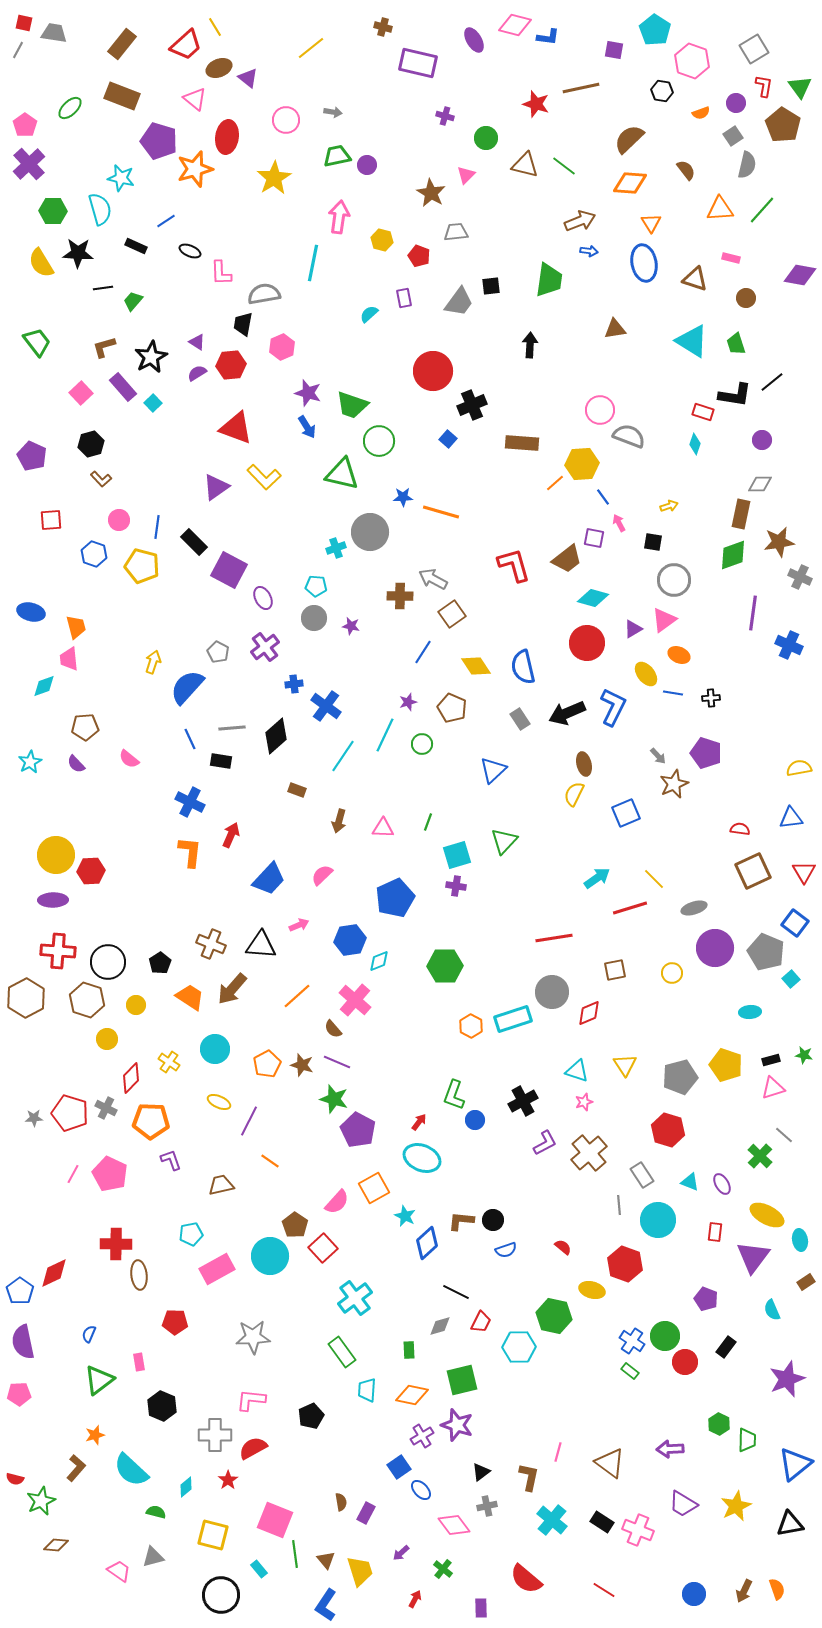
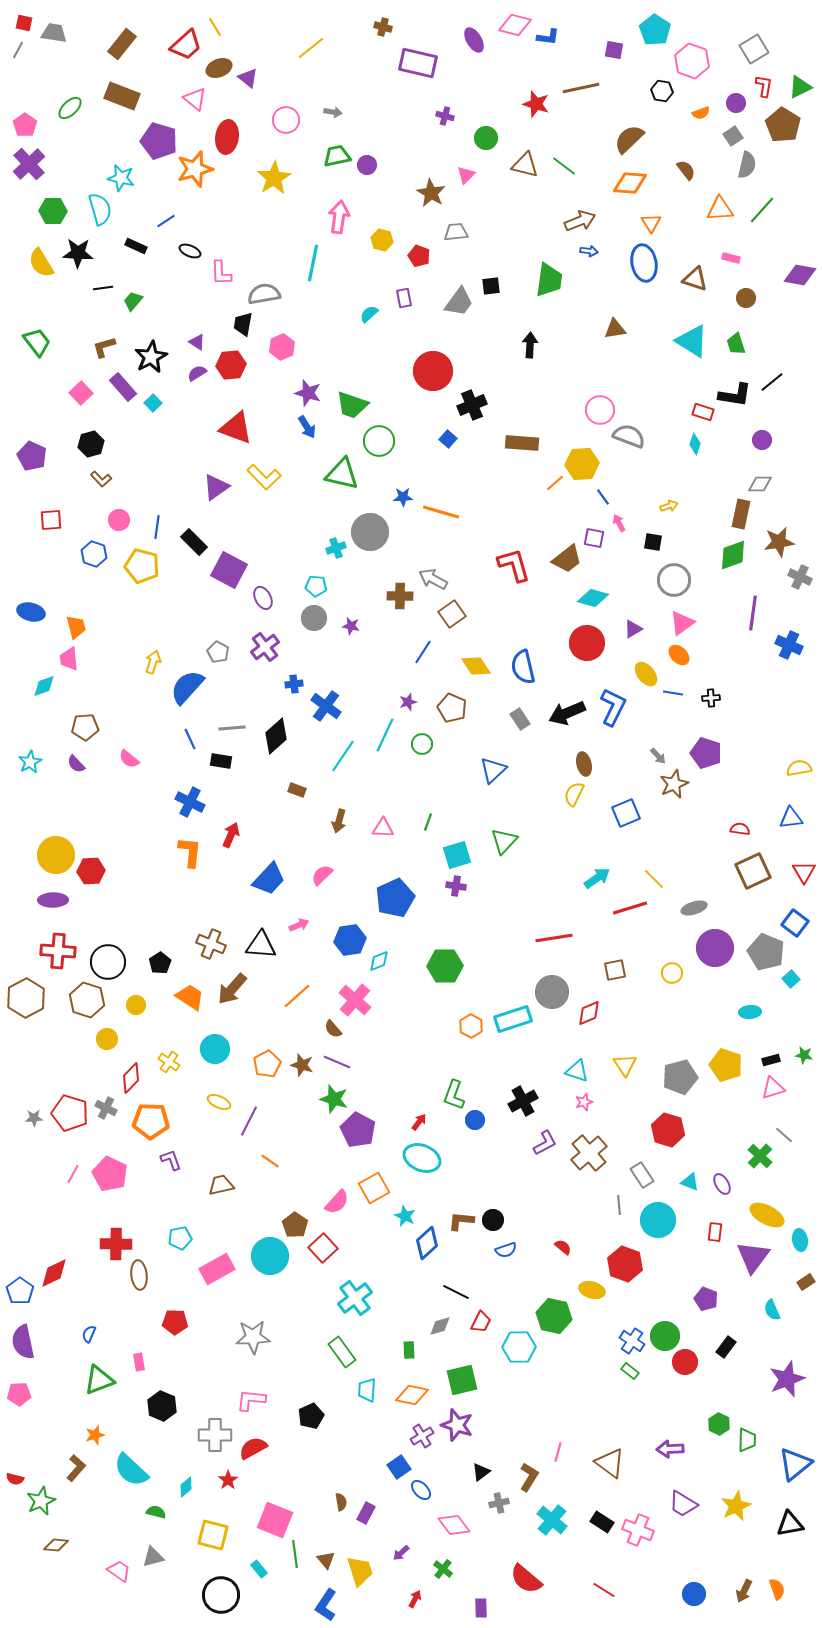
green triangle at (800, 87): rotated 40 degrees clockwise
pink triangle at (664, 620): moved 18 px right, 3 px down
orange ellipse at (679, 655): rotated 20 degrees clockwise
cyan pentagon at (191, 1234): moved 11 px left, 4 px down
green triangle at (99, 1380): rotated 16 degrees clockwise
brown L-shape at (529, 1477): rotated 20 degrees clockwise
gray cross at (487, 1506): moved 12 px right, 3 px up
